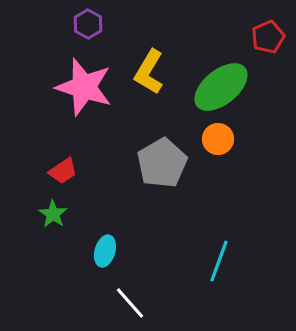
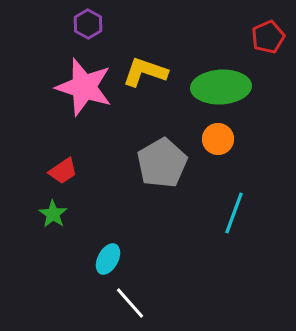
yellow L-shape: moved 4 px left; rotated 78 degrees clockwise
green ellipse: rotated 36 degrees clockwise
cyan ellipse: moved 3 px right, 8 px down; rotated 12 degrees clockwise
cyan line: moved 15 px right, 48 px up
